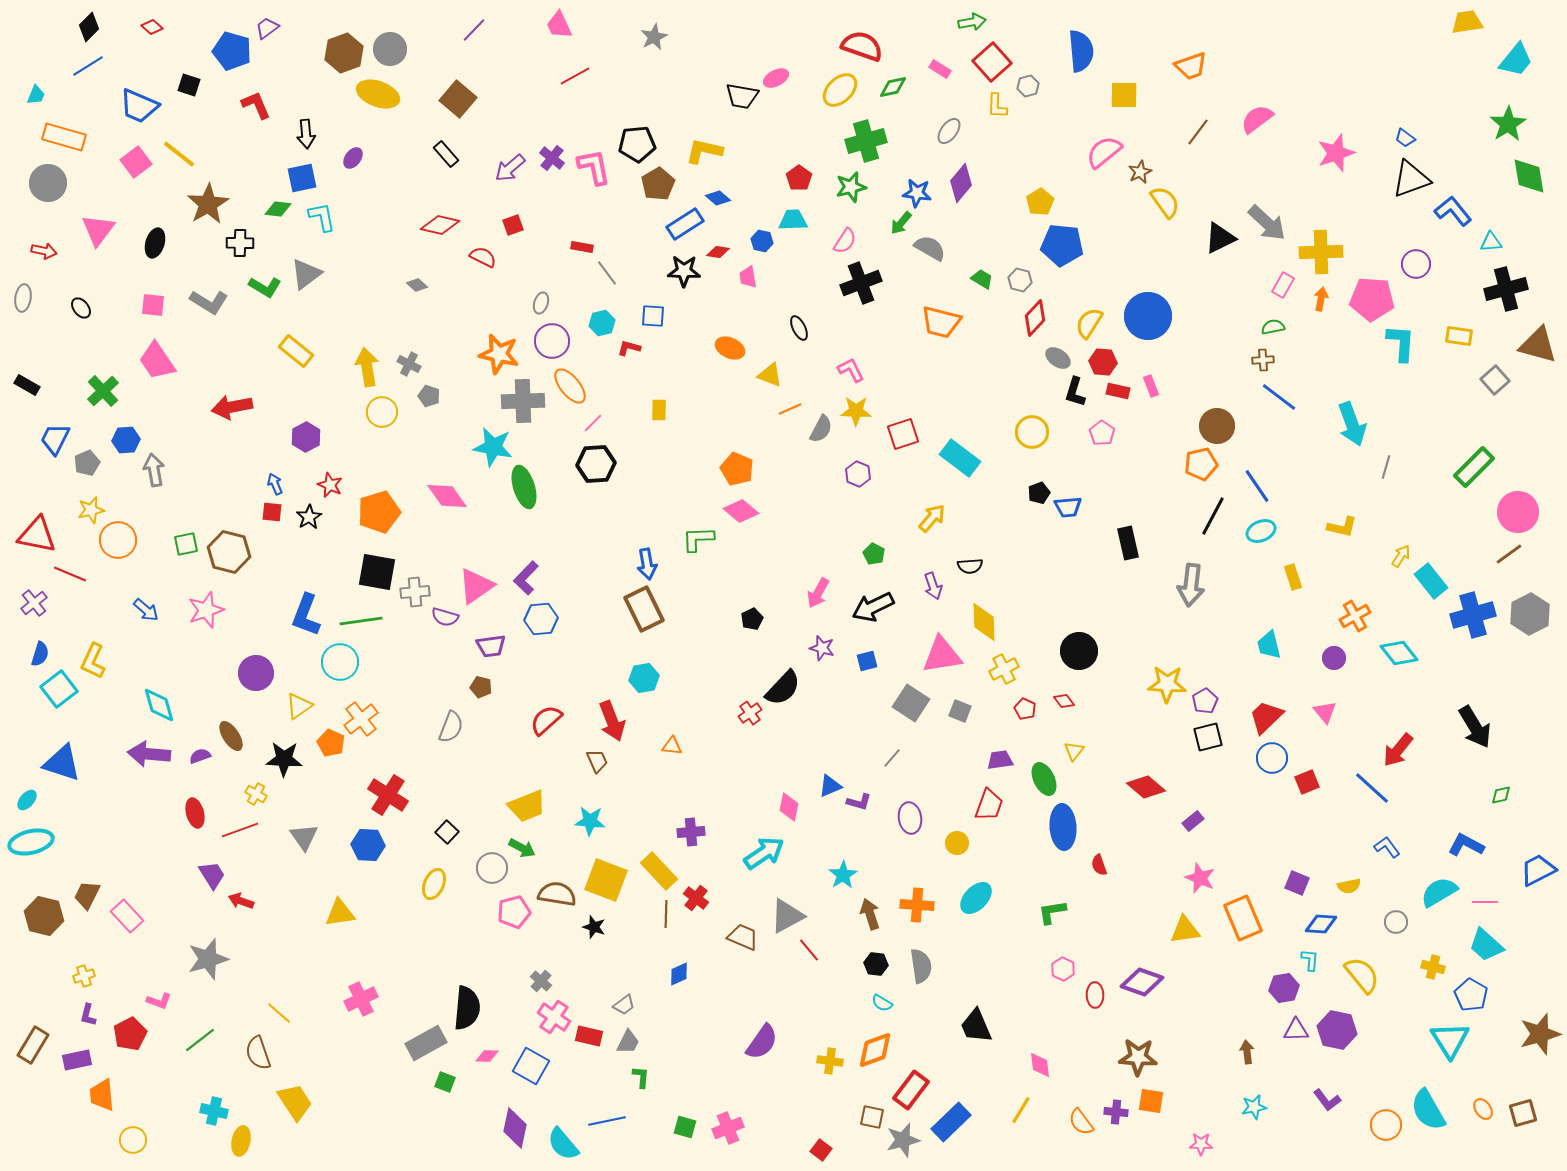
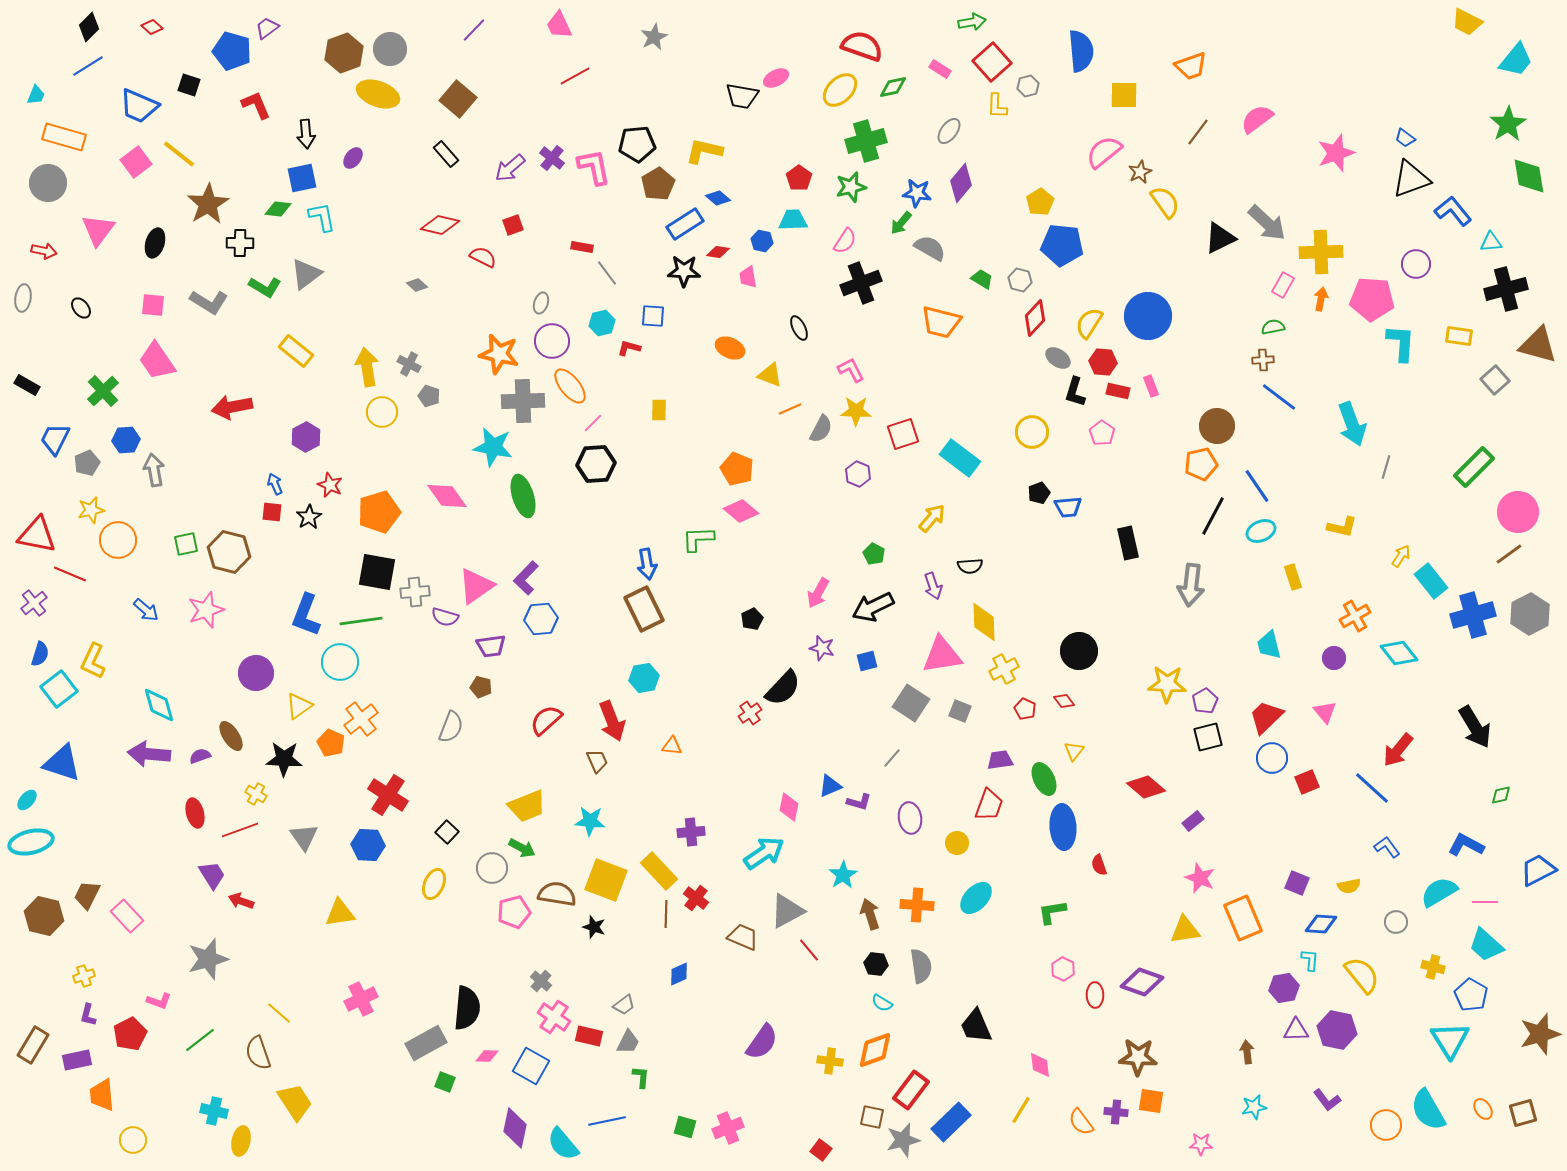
yellow trapezoid at (1467, 22): rotated 144 degrees counterclockwise
green ellipse at (524, 487): moved 1 px left, 9 px down
gray triangle at (787, 916): moved 5 px up
